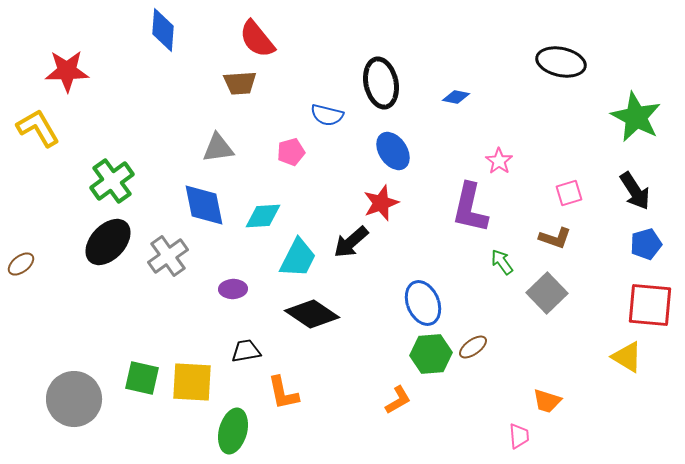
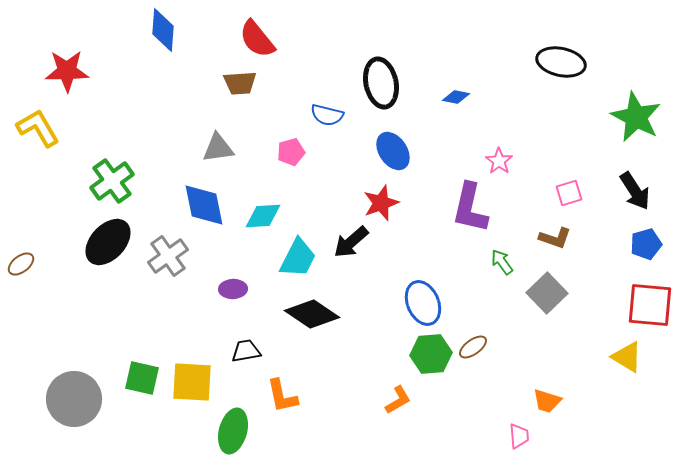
orange L-shape at (283, 393): moved 1 px left, 3 px down
